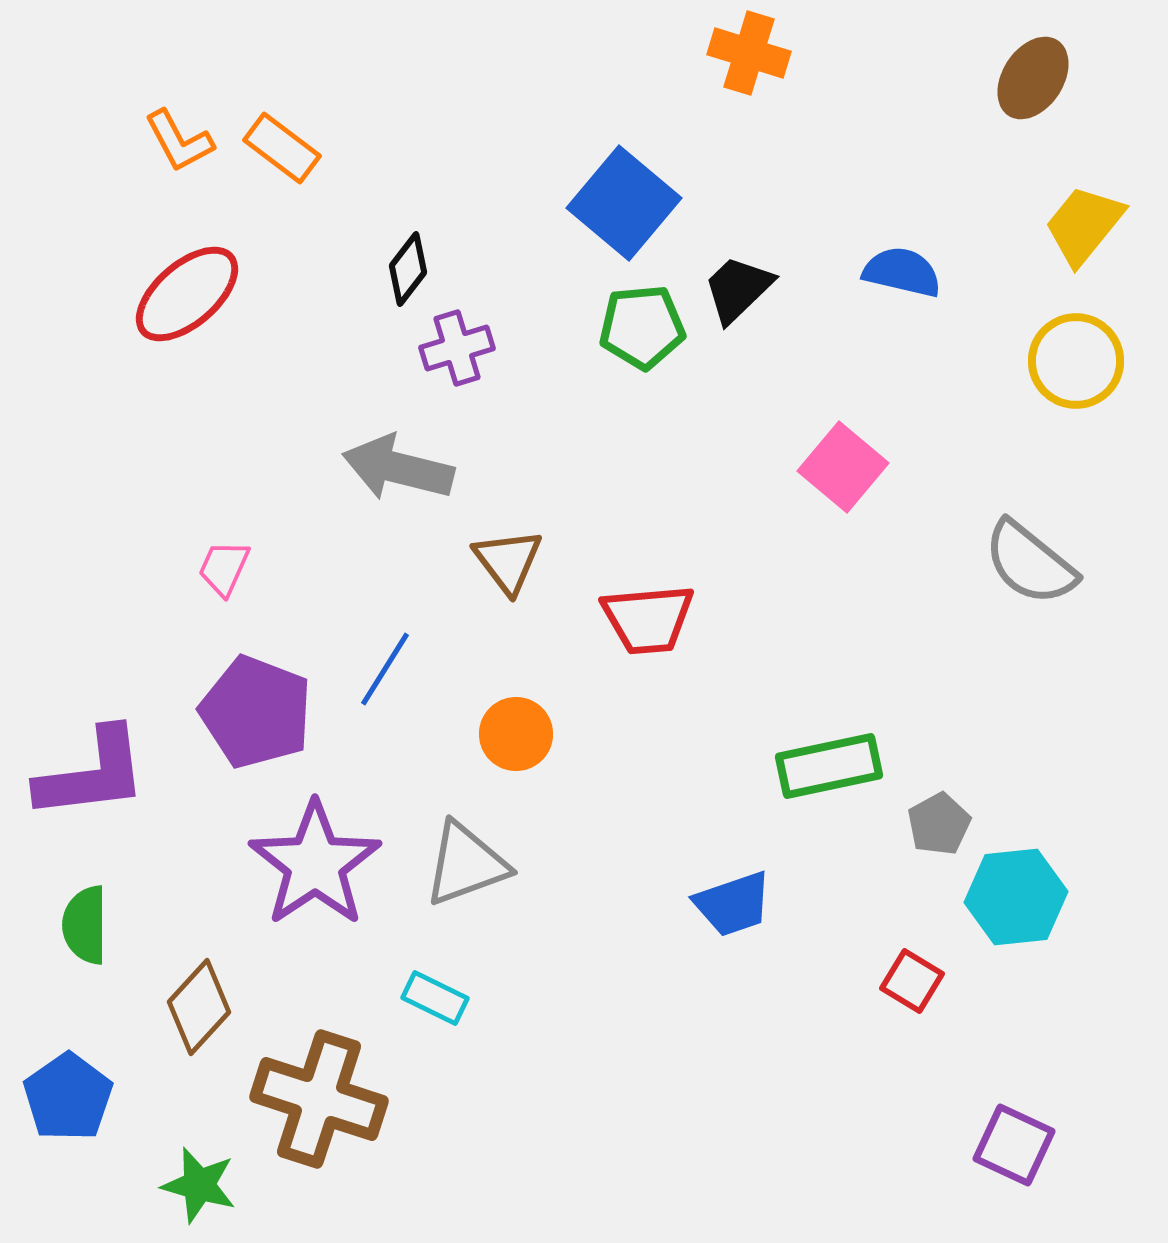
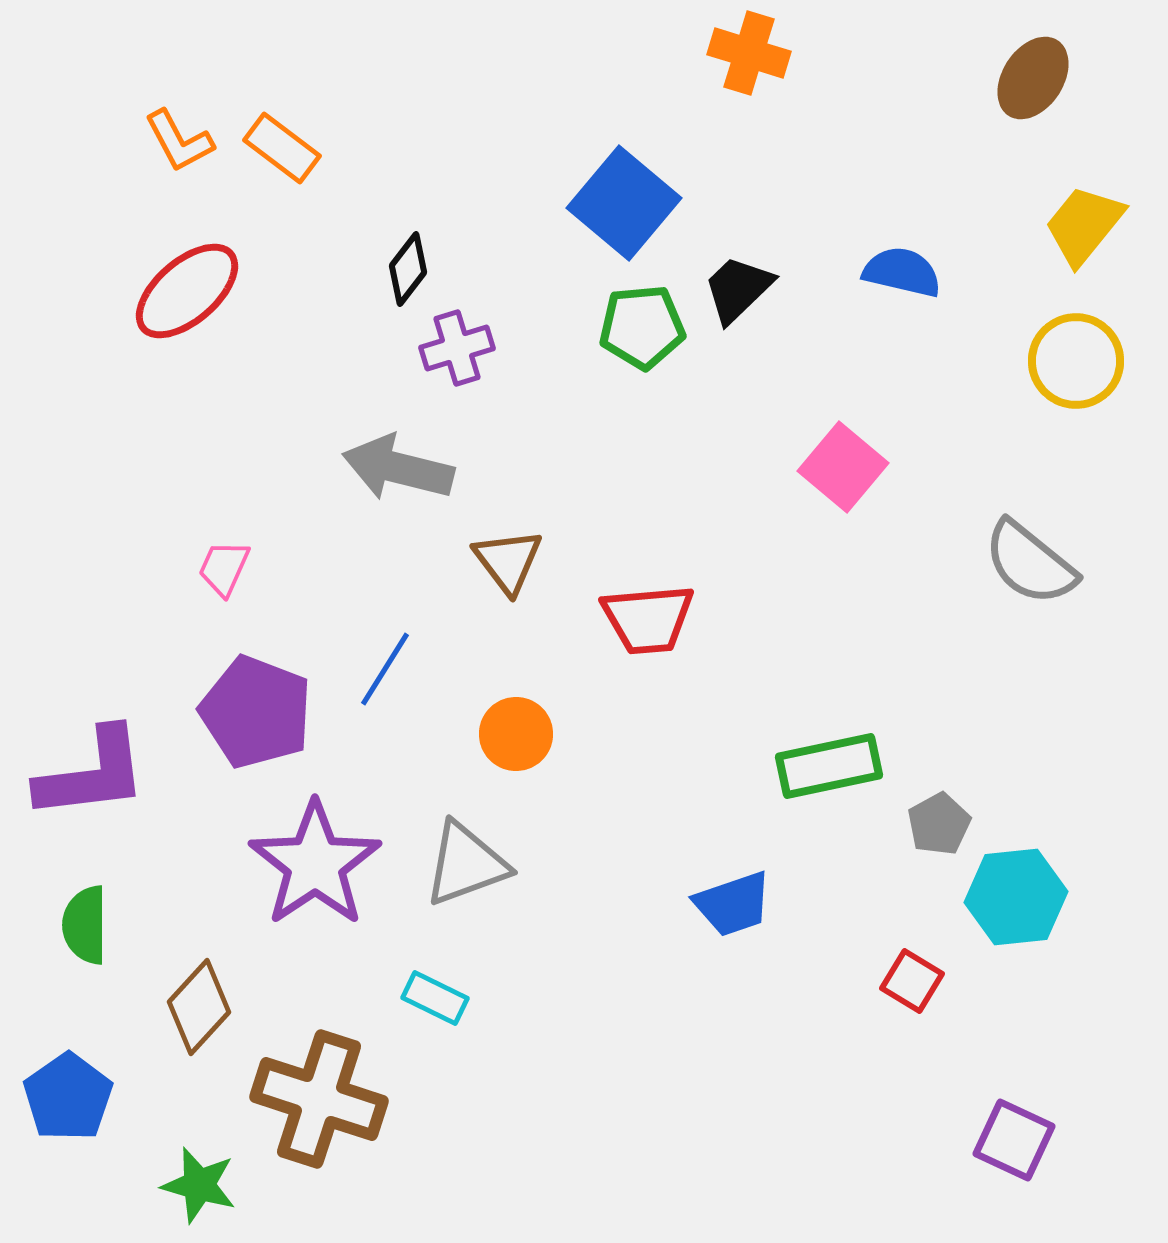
red ellipse: moved 3 px up
purple square: moved 5 px up
